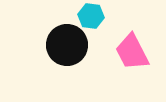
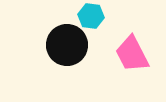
pink trapezoid: moved 2 px down
